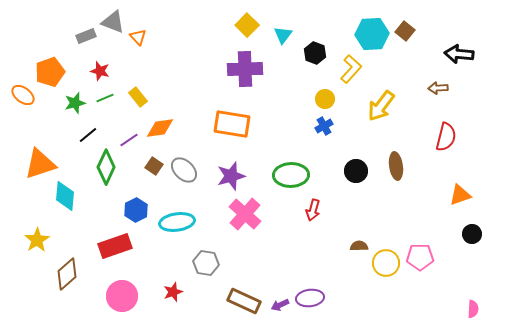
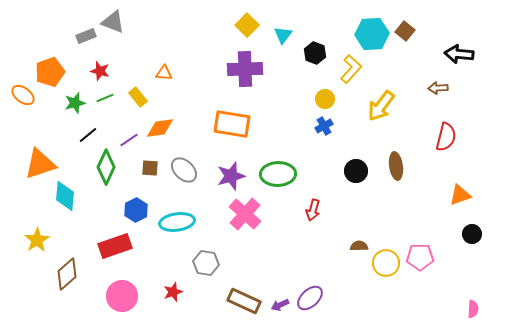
orange triangle at (138, 37): moved 26 px right, 36 px down; rotated 42 degrees counterclockwise
brown square at (154, 166): moved 4 px left, 2 px down; rotated 30 degrees counterclockwise
green ellipse at (291, 175): moved 13 px left, 1 px up
purple ellipse at (310, 298): rotated 36 degrees counterclockwise
